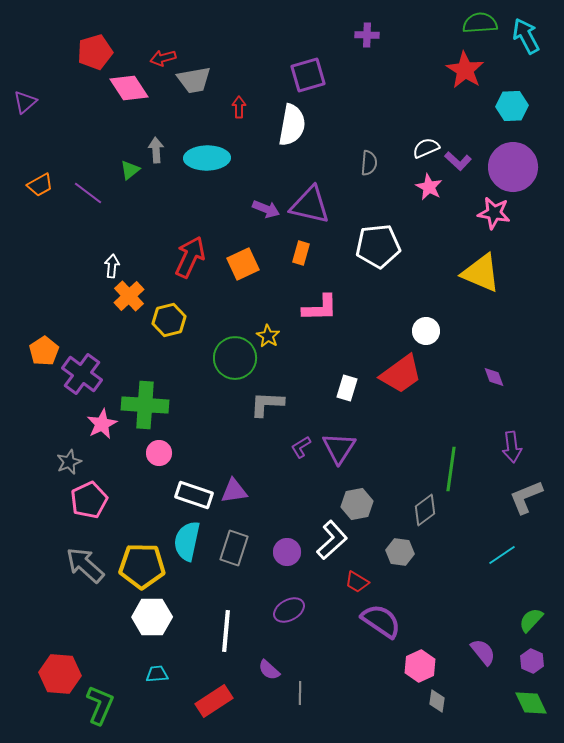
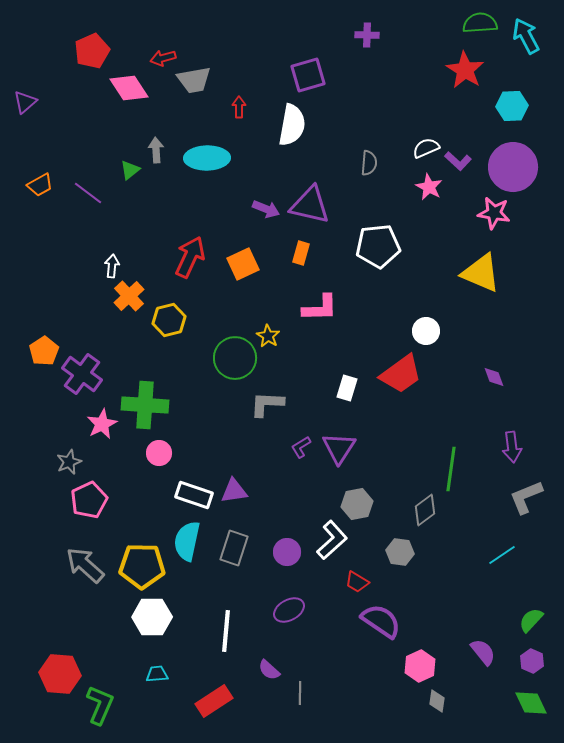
red pentagon at (95, 52): moved 3 px left, 1 px up; rotated 8 degrees counterclockwise
